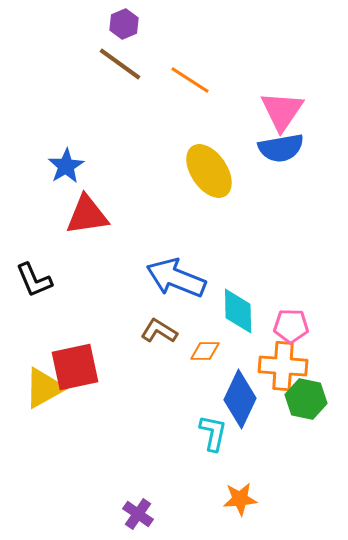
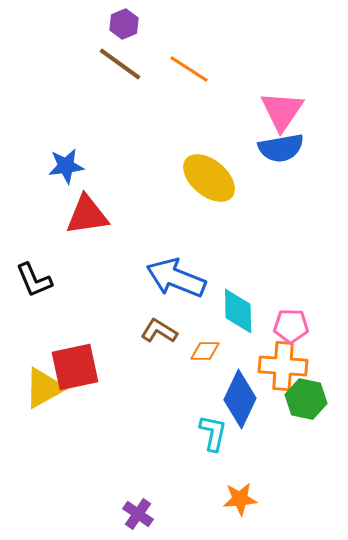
orange line: moved 1 px left, 11 px up
blue star: rotated 24 degrees clockwise
yellow ellipse: moved 7 px down; rotated 16 degrees counterclockwise
